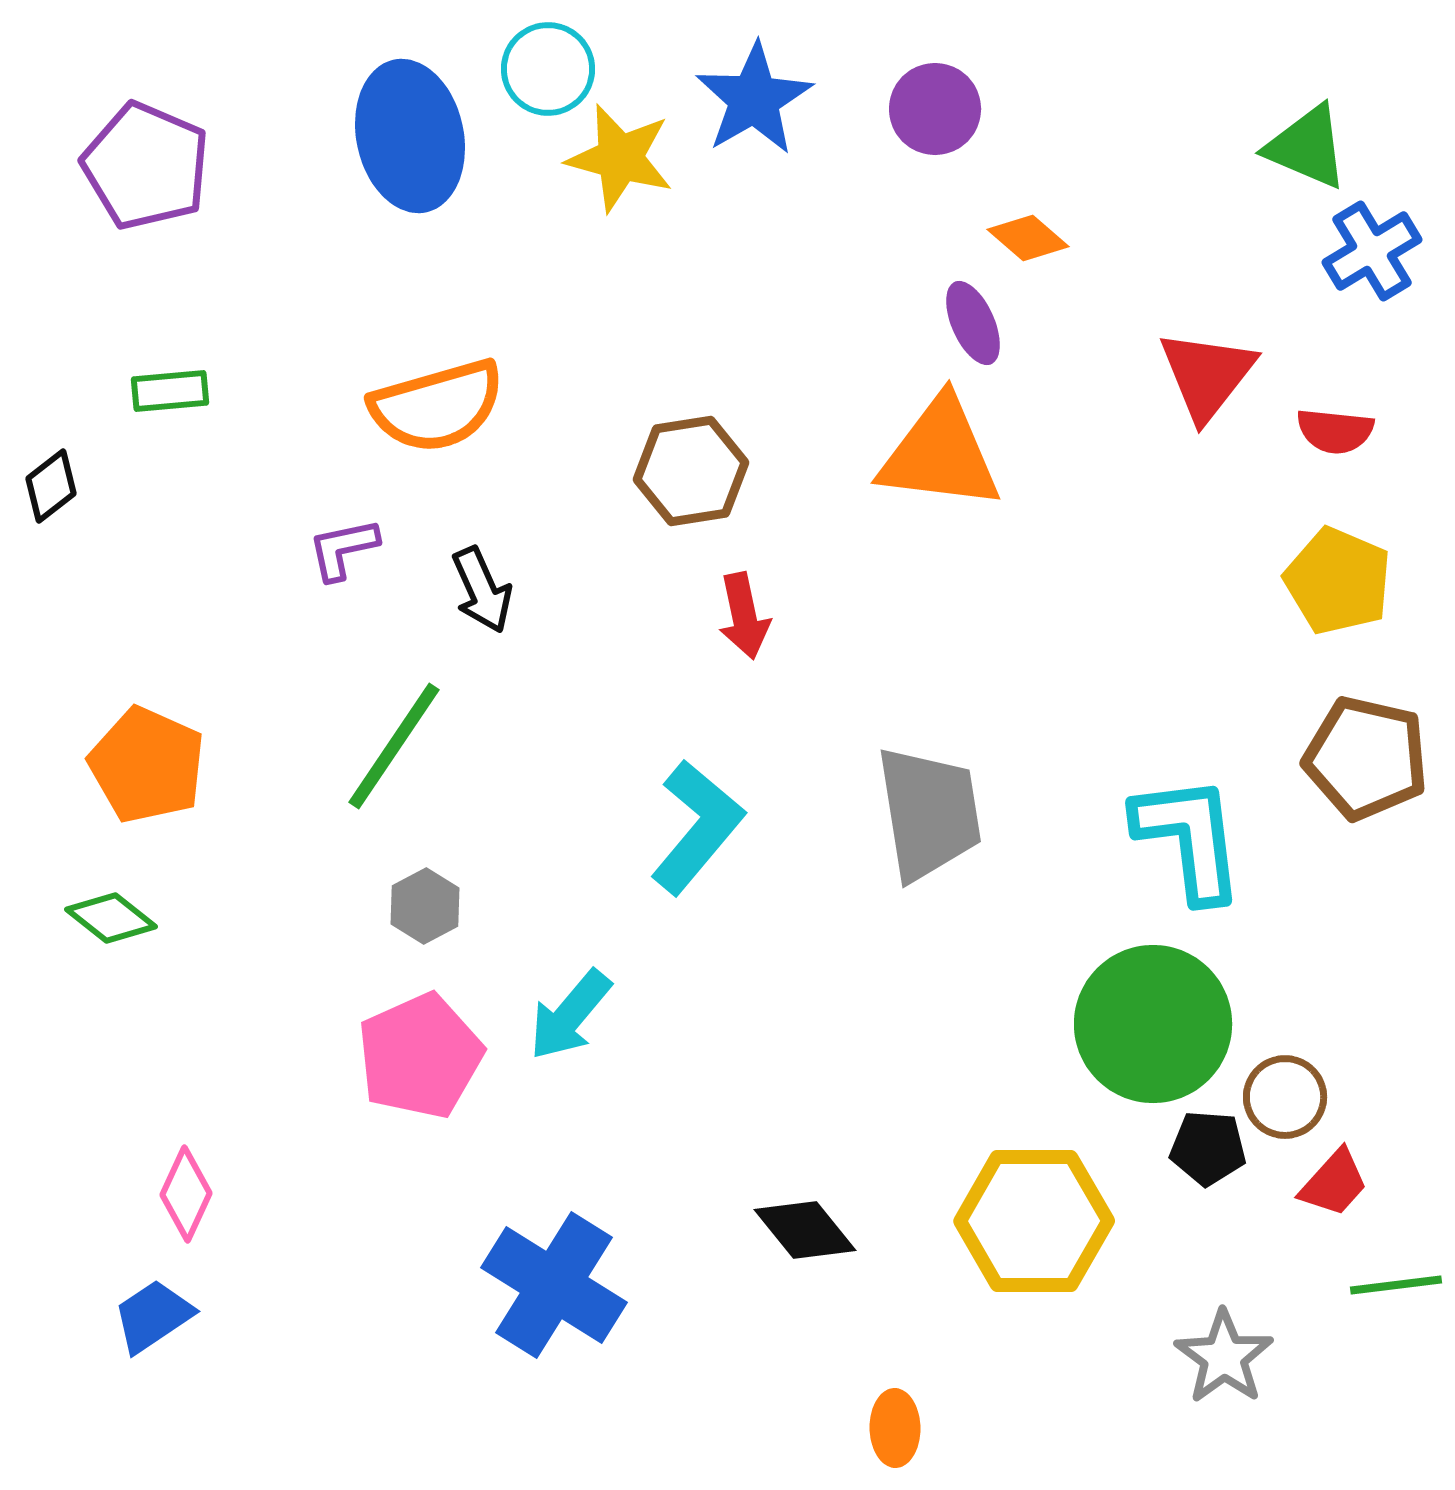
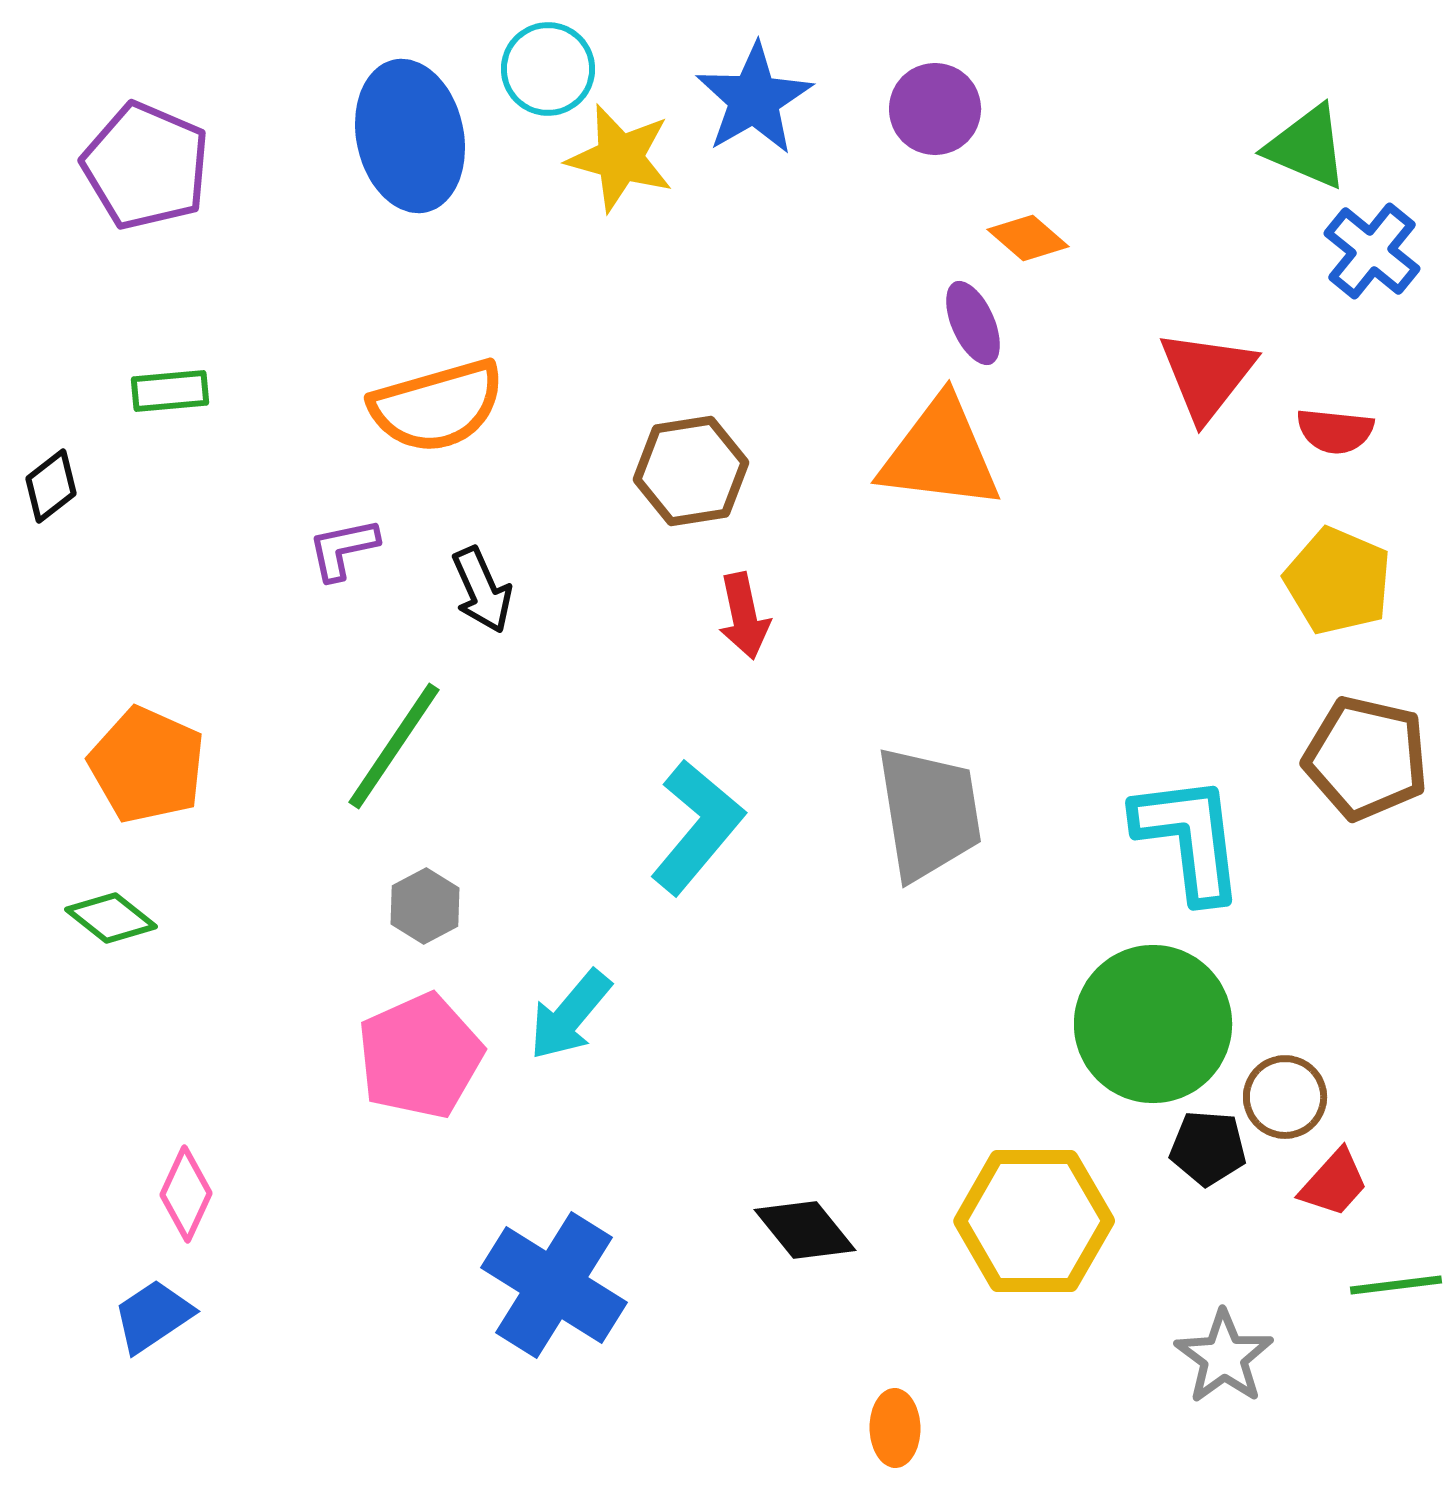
blue cross at (1372, 251): rotated 20 degrees counterclockwise
